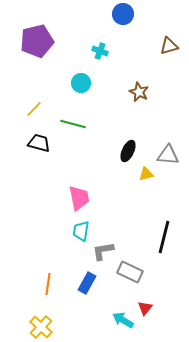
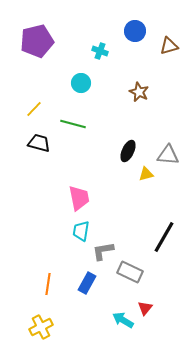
blue circle: moved 12 px right, 17 px down
black line: rotated 16 degrees clockwise
yellow cross: rotated 20 degrees clockwise
